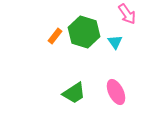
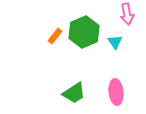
pink arrow: rotated 25 degrees clockwise
green hexagon: rotated 20 degrees clockwise
pink ellipse: rotated 20 degrees clockwise
